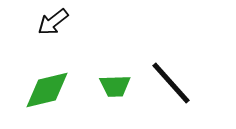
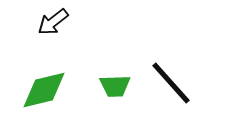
green diamond: moved 3 px left
